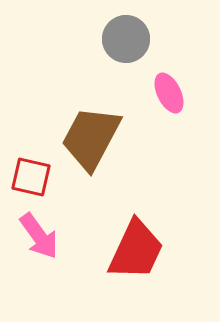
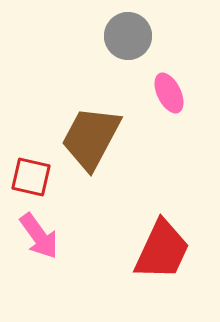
gray circle: moved 2 px right, 3 px up
red trapezoid: moved 26 px right
